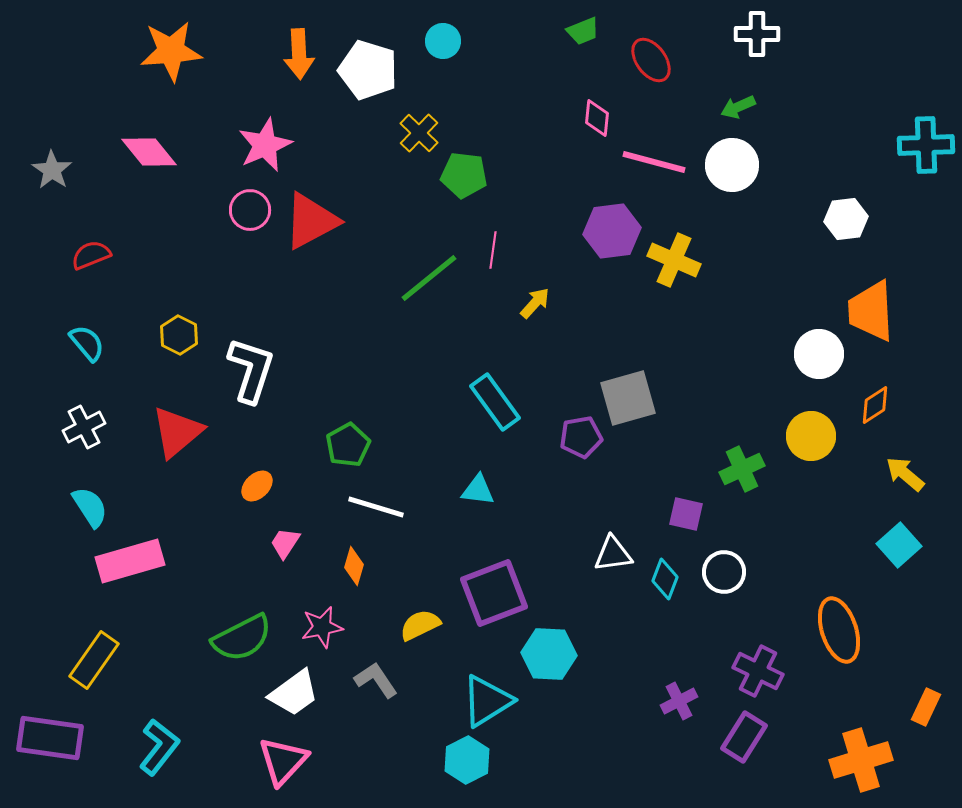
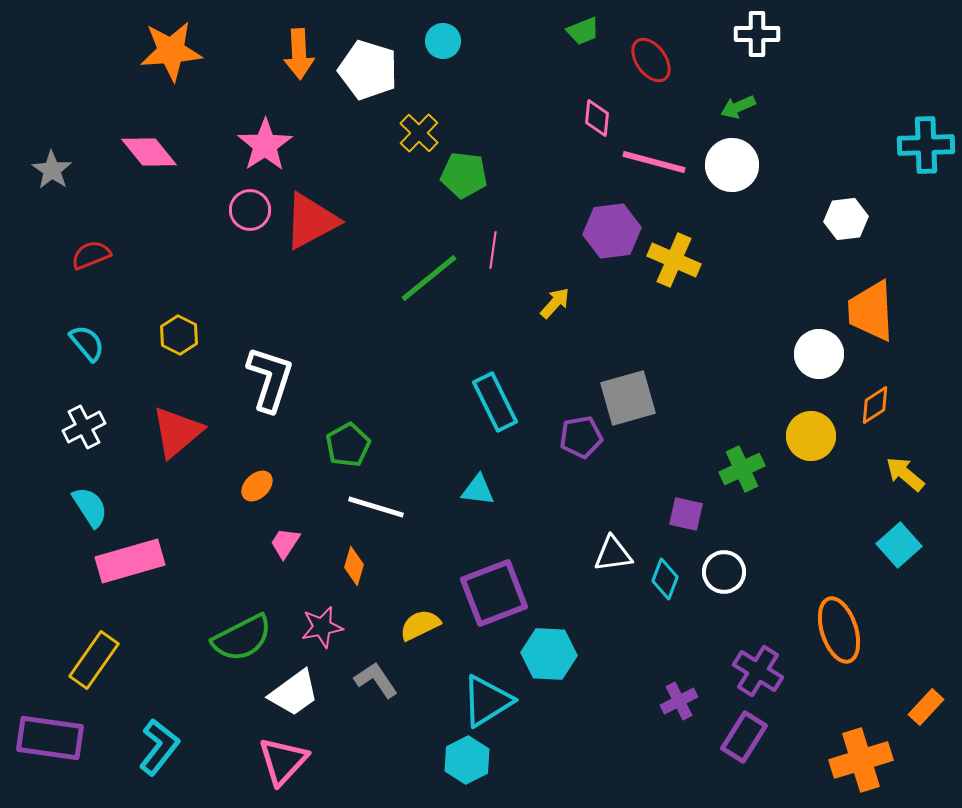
pink star at (265, 145): rotated 10 degrees counterclockwise
yellow arrow at (535, 303): moved 20 px right
white L-shape at (251, 370): moved 19 px right, 9 px down
cyan rectangle at (495, 402): rotated 10 degrees clockwise
purple cross at (758, 671): rotated 6 degrees clockwise
orange rectangle at (926, 707): rotated 18 degrees clockwise
